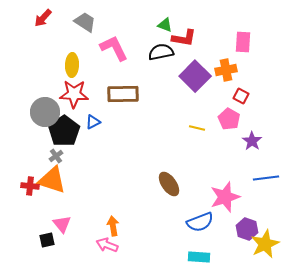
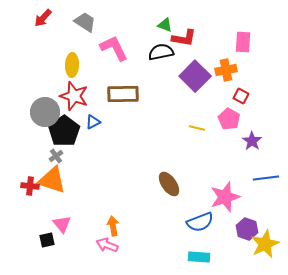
red star: moved 2 px down; rotated 16 degrees clockwise
